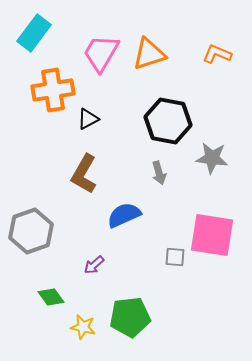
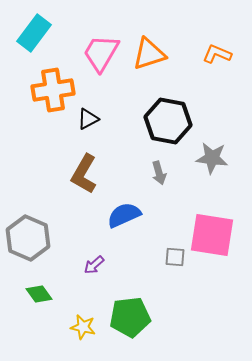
gray hexagon: moved 3 px left, 7 px down; rotated 18 degrees counterclockwise
green diamond: moved 12 px left, 3 px up
